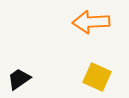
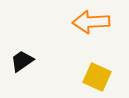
black trapezoid: moved 3 px right, 18 px up
